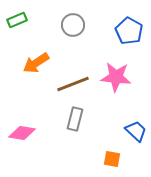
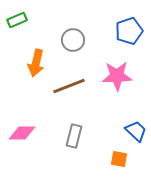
gray circle: moved 15 px down
blue pentagon: rotated 24 degrees clockwise
orange arrow: rotated 44 degrees counterclockwise
pink star: moved 1 px right, 1 px up; rotated 8 degrees counterclockwise
brown line: moved 4 px left, 2 px down
gray rectangle: moved 1 px left, 17 px down
pink diamond: rotated 8 degrees counterclockwise
orange square: moved 7 px right
